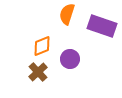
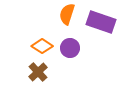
purple rectangle: moved 1 px left, 4 px up
orange diamond: rotated 55 degrees clockwise
purple circle: moved 11 px up
